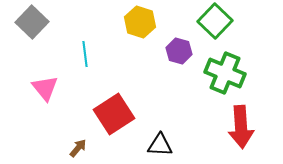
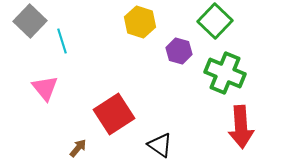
gray square: moved 2 px left, 1 px up
cyan line: moved 23 px left, 13 px up; rotated 10 degrees counterclockwise
black triangle: rotated 32 degrees clockwise
